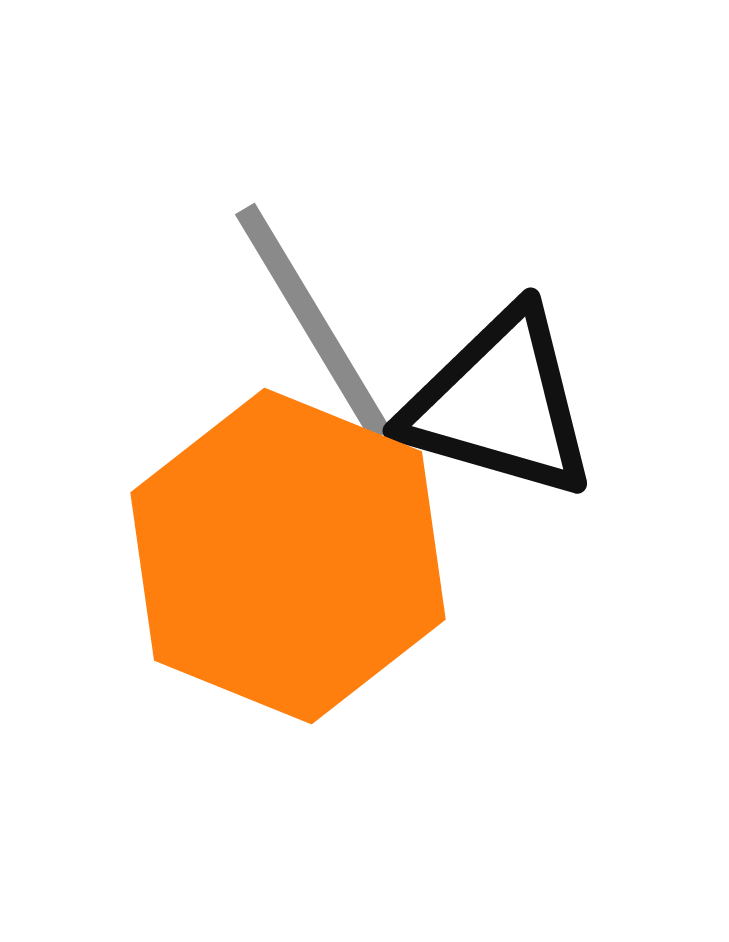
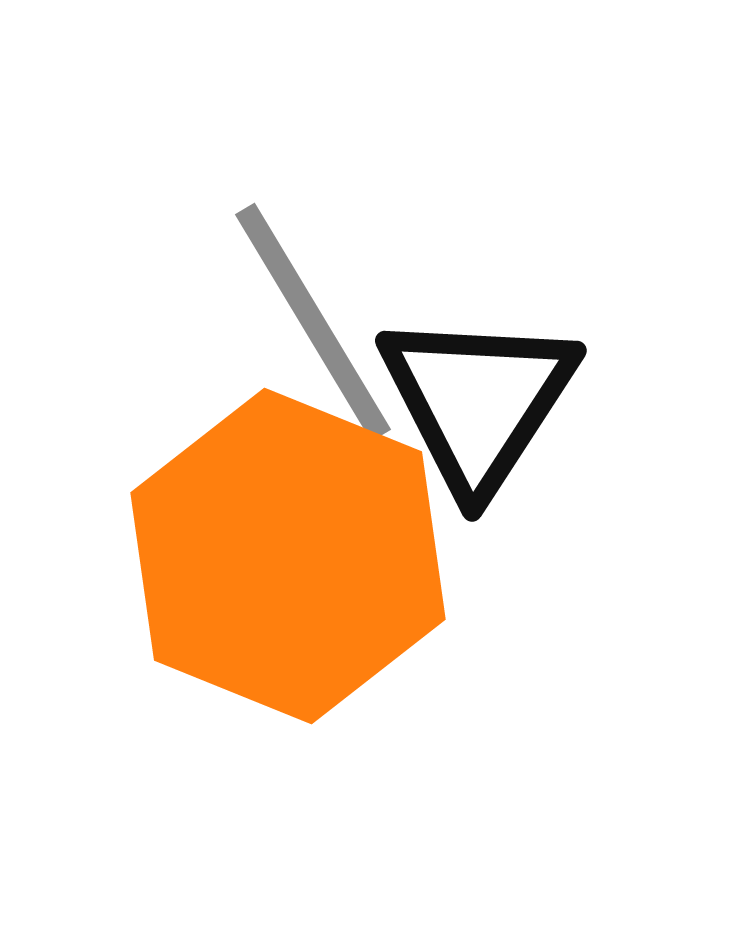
black triangle: moved 22 px left, 3 px up; rotated 47 degrees clockwise
